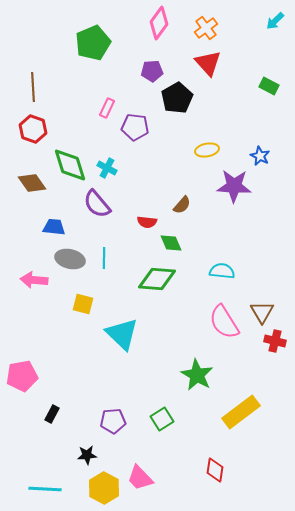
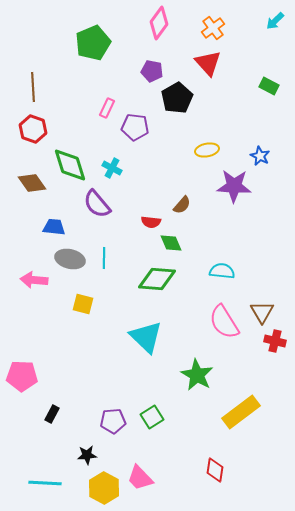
orange cross at (206, 28): moved 7 px right
purple pentagon at (152, 71): rotated 15 degrees clockwise
cyan cross at (107, 168): moved 5 px right
red semicircle at (147, 222): moved 4 px right
cyan triangle at (122, 334): moved 24 px right, 3 px down
pink pentagon at (22, 376): rotated 12 degrees clockwise
green square at (162, 419): moved 10 px left, 2 px up
cyan line at (45, 489): moved 6 px up
